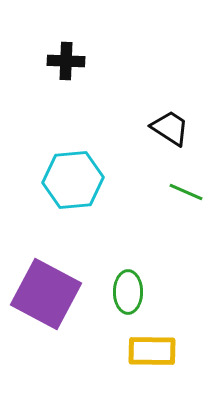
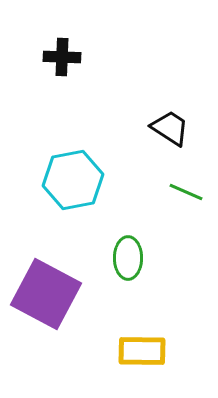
black cross: moved 4 px left, 4 px up
cyan hexagon: rotated 6 degrees counterclockwise
green ellipse: moved 34 px up
yellow rectangle: moved 10 px left
